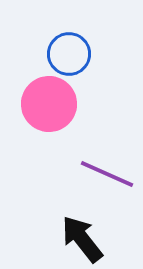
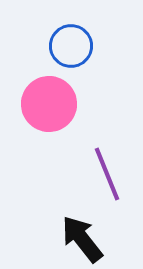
blue circle: moved 2 px right, 8 px up
purple line: rotated 44 degrees clockwise
